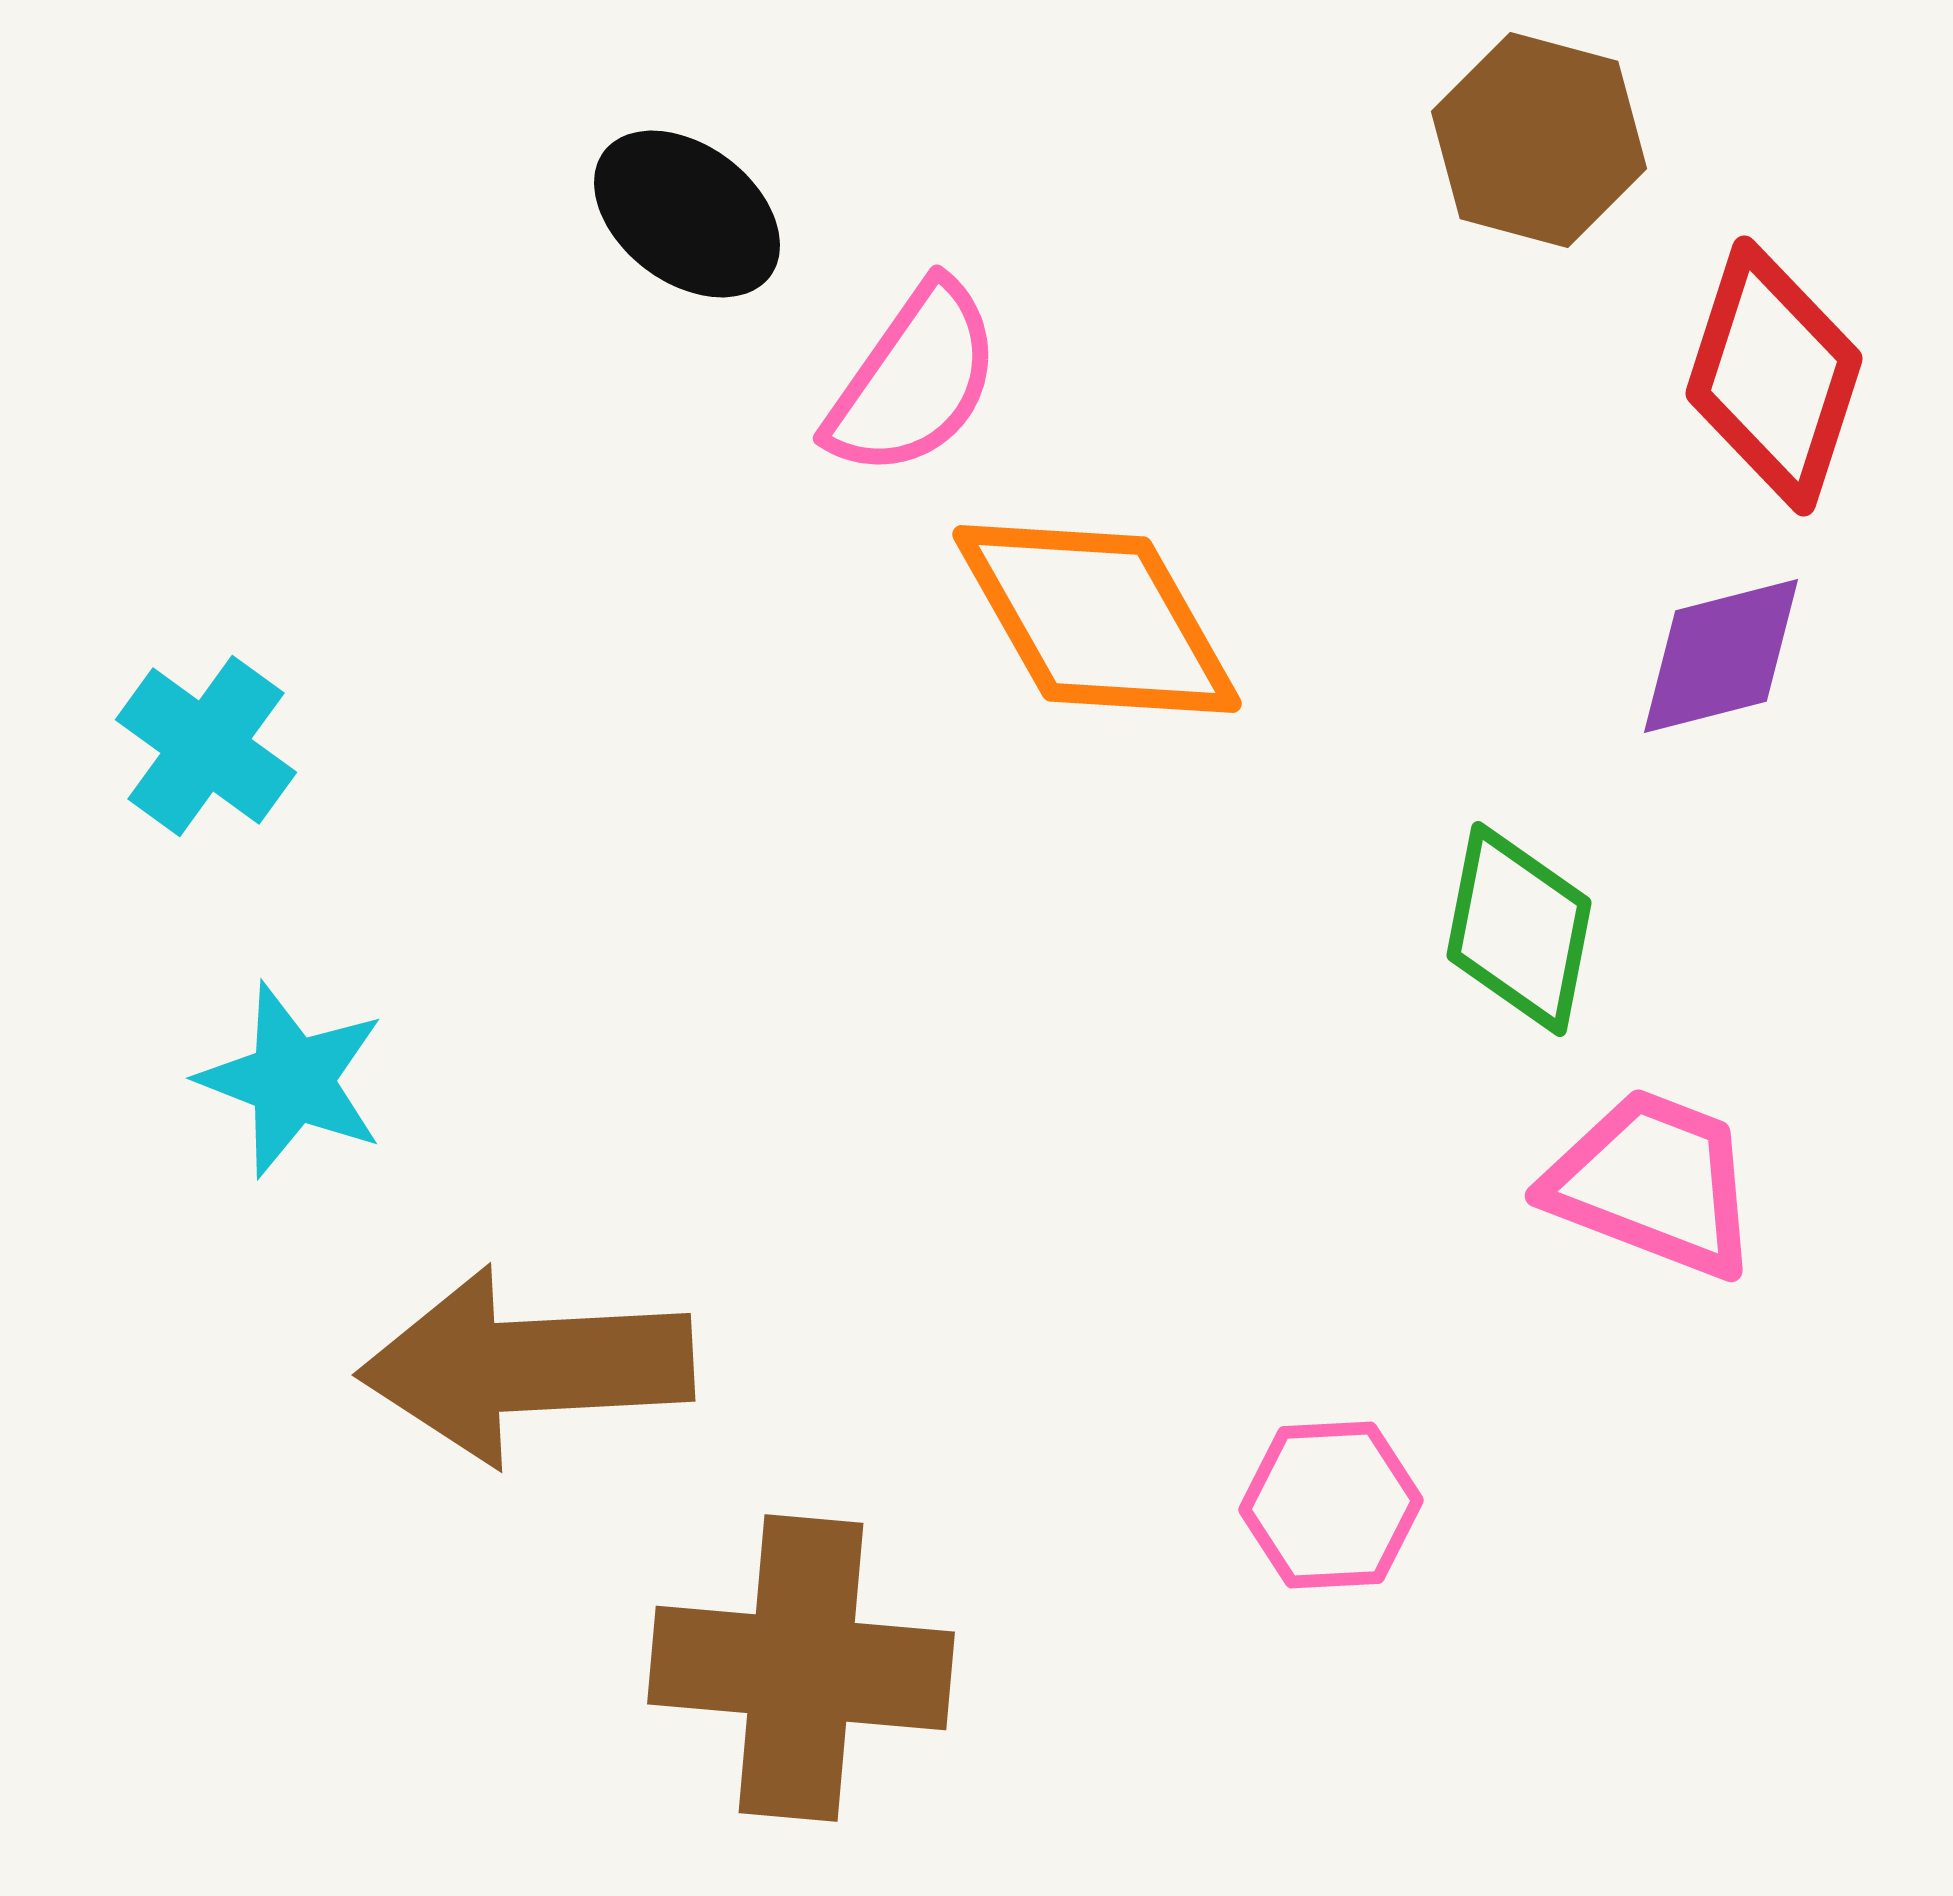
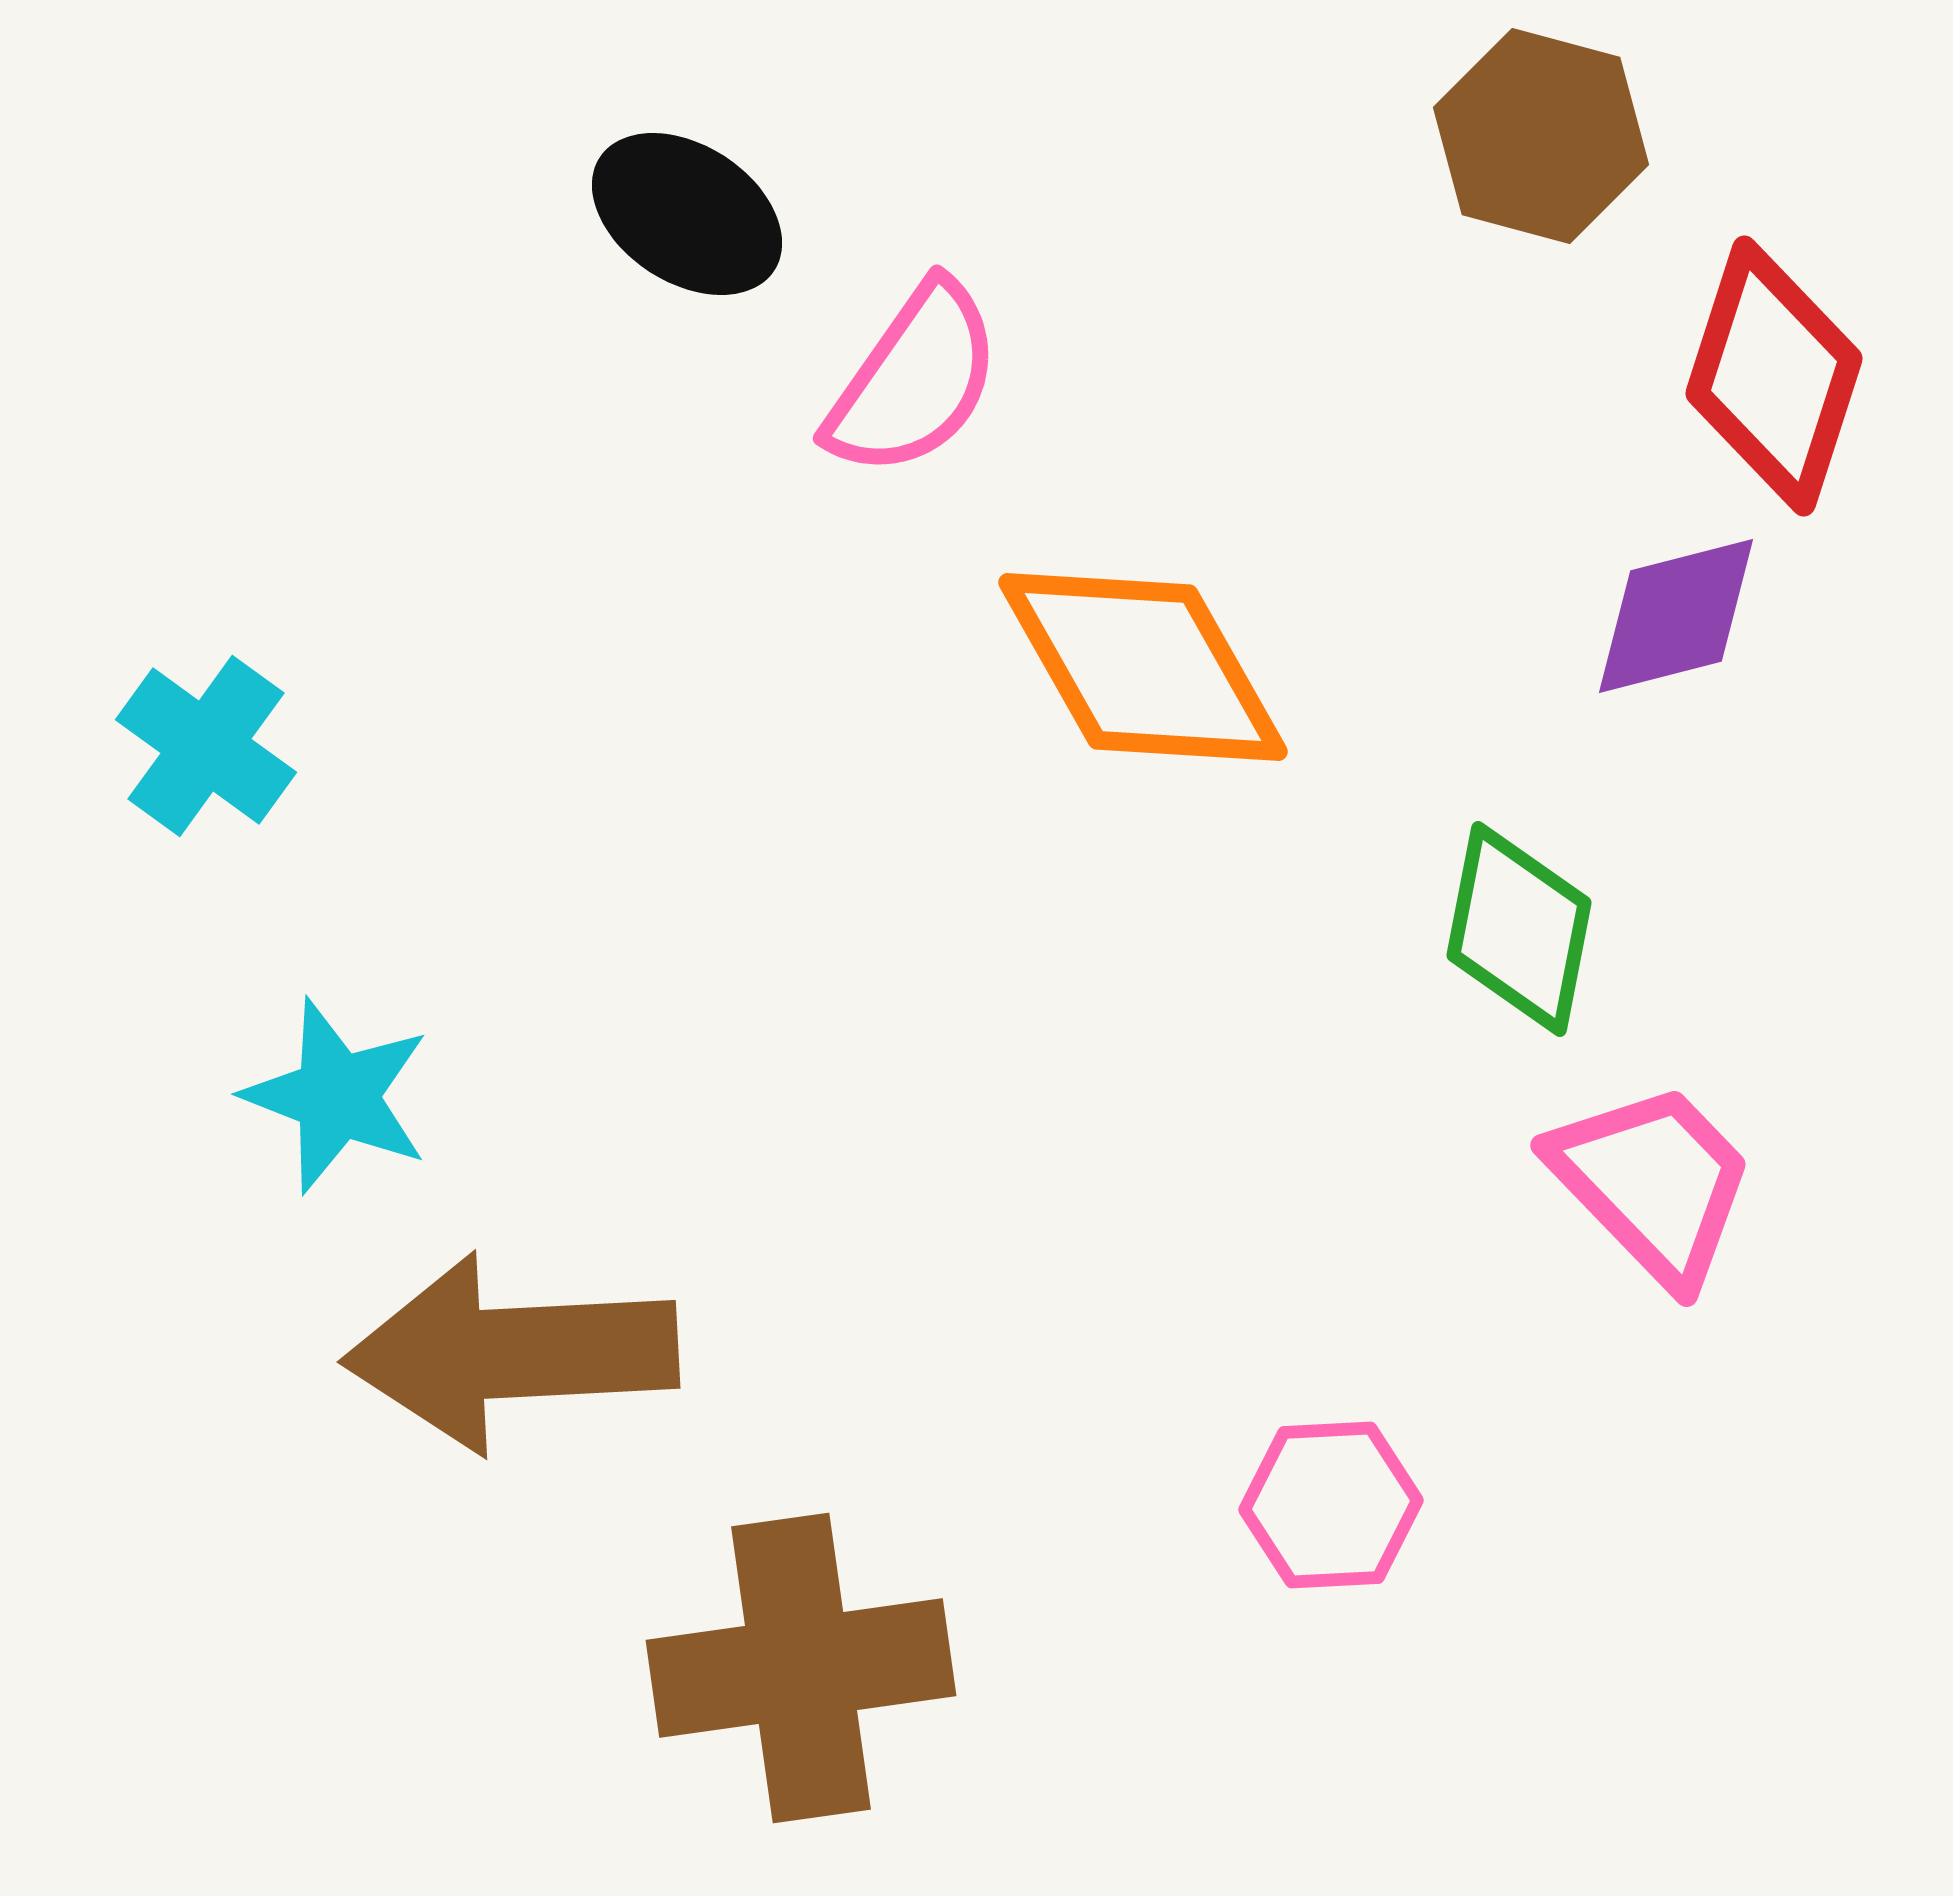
brown hexagon: moved 2 px right, 4 px up
black ellipse: rotated 4 degrees counterclockwise
orange diamond: moved 46 px right, 48 px down
purple diamond: moved 45 px left, 40 px up
cyan star: moved 45 px right, 16 px down
pink trapezoid: rotated 25 degrees clockwise
brown arrow: moved 15 px left, 13 px up
brown cross: rotated 13 degrees counterclockwise
